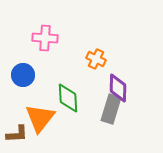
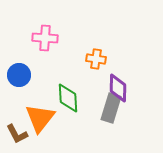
orange cross: rotated 18 degrees counterclockwise
blue circle: moved 4 px left
gray rectangle: moved 1 px up
brown L-shape: rotated 65 degrees clockwise
